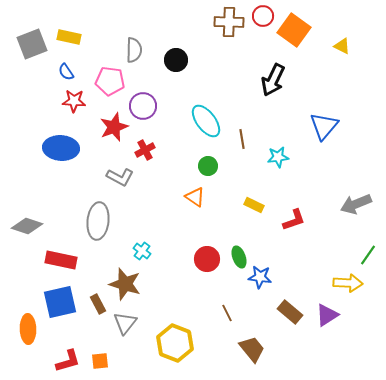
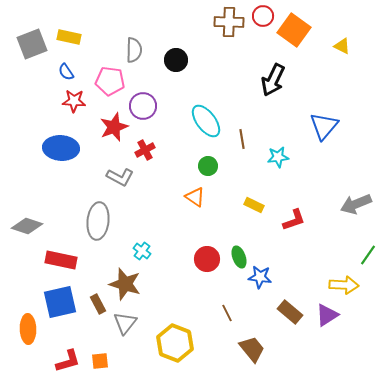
yellow arrow at (348, 283): moved 4 px left, 2 px down
